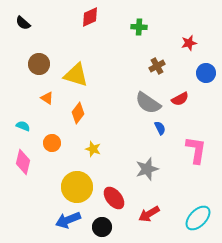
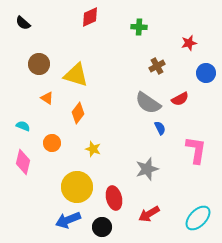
red ellipse: rotated 25 degrees clockwise
